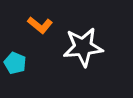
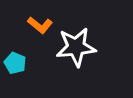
white star: moved 7 px left
